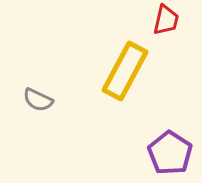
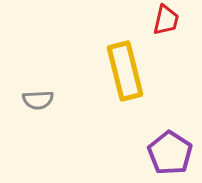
yellow rectangle: rotated 42 degrees counterclockwise
gray semicircle: rotated 28 degrees counterclockwise
